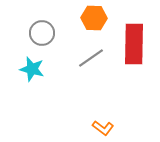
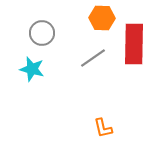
orange hexagon: moved 8 px right
gray line: moved 2 px right
orange L-shape: rotated 40 degrees clockwise
